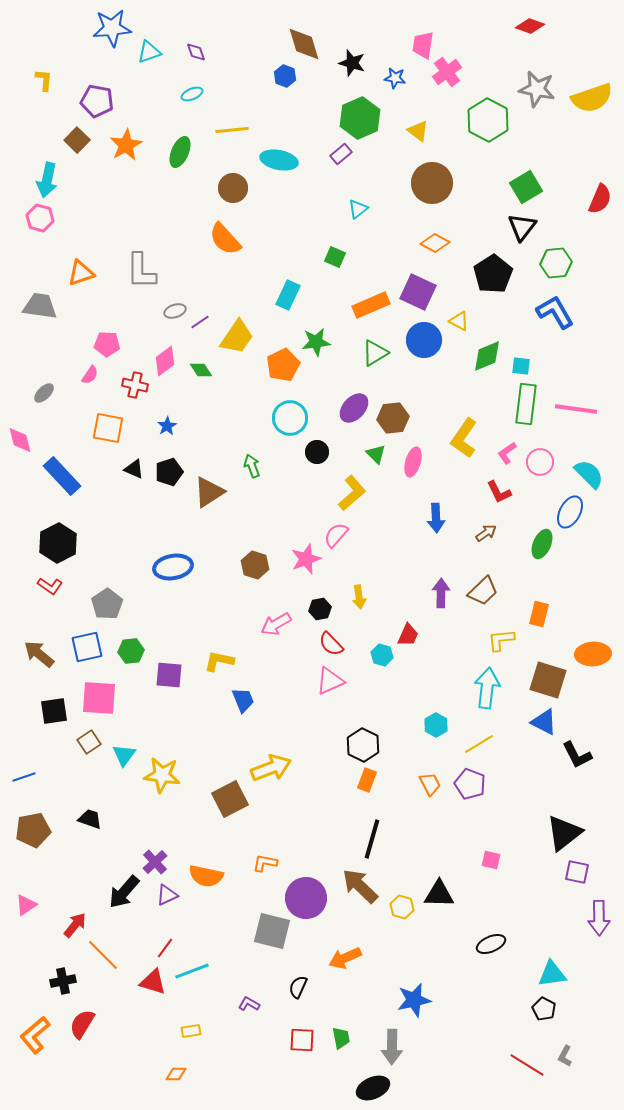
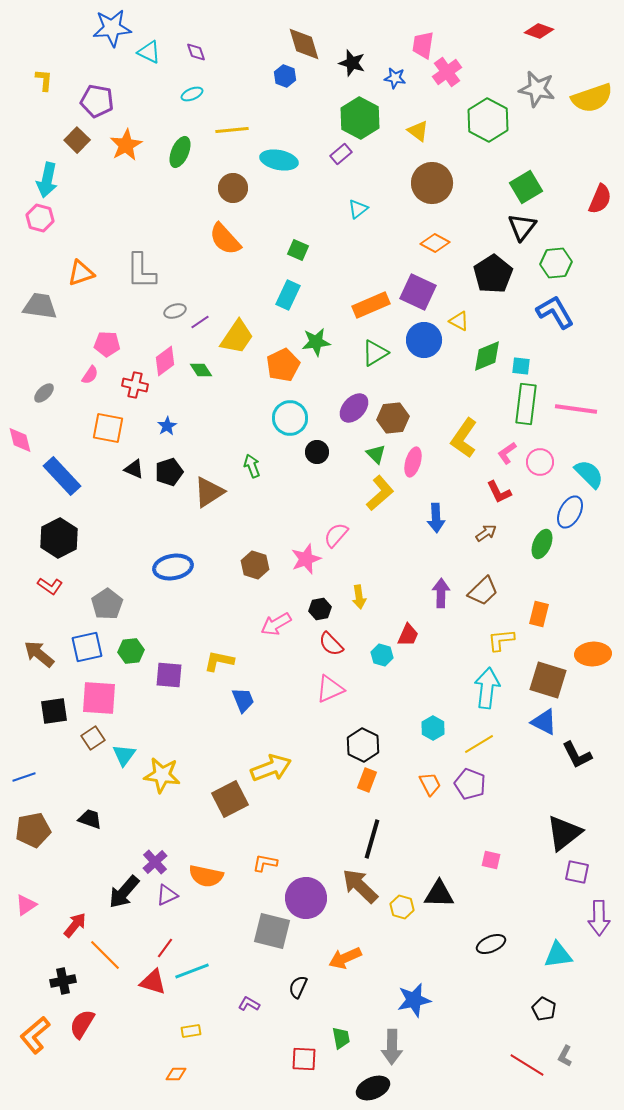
red diamond at (530, 26): moved 9 px right, 5 px down
cyan triangle at (149, 52): rotated 45 degrees clockwise
green hexagon at (360, 118): rotated 9 degrees counterclockwise
green square at (335, 257): moved 37 px left, 7 px up
yellow L-shape at (352, 493): moved 28 px right
black hexagon at (58, 543): moved 1 px right, 5 px up
pink triangle at (330, 681): moved 8 px down
cyan hexagon at (436, 725): moved 3 px left, 3 px down
brown square at (89, 742): moved 4 px right, 4 px up
orange line at (103, 955): moved 2 px right
cyan triangle at (552, 974): moved 6 px right, 19 px up
red square at (302, 1040): moved 2 px right, 19 px down
